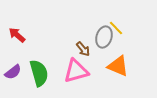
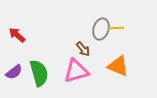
yellow line: rotated 49 degrees counterclockwise
gray ellipse: moved 3 px left, 8 px up
purple semicircle: moved 1 px right
